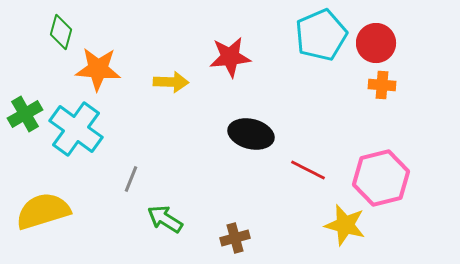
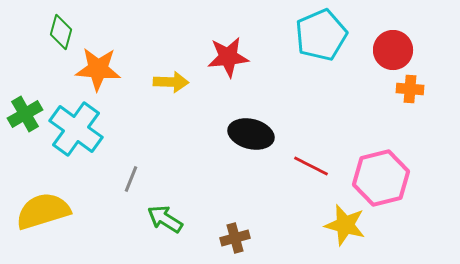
red circle: moved 17 px right, 7 px down
red star: moved 2 px left
orange cross: moved 28 px right, 4 px down
red line: moved 3 px right, 4 px up
